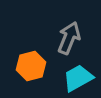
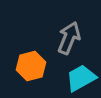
cyan trapezoid: moved 3 px right
